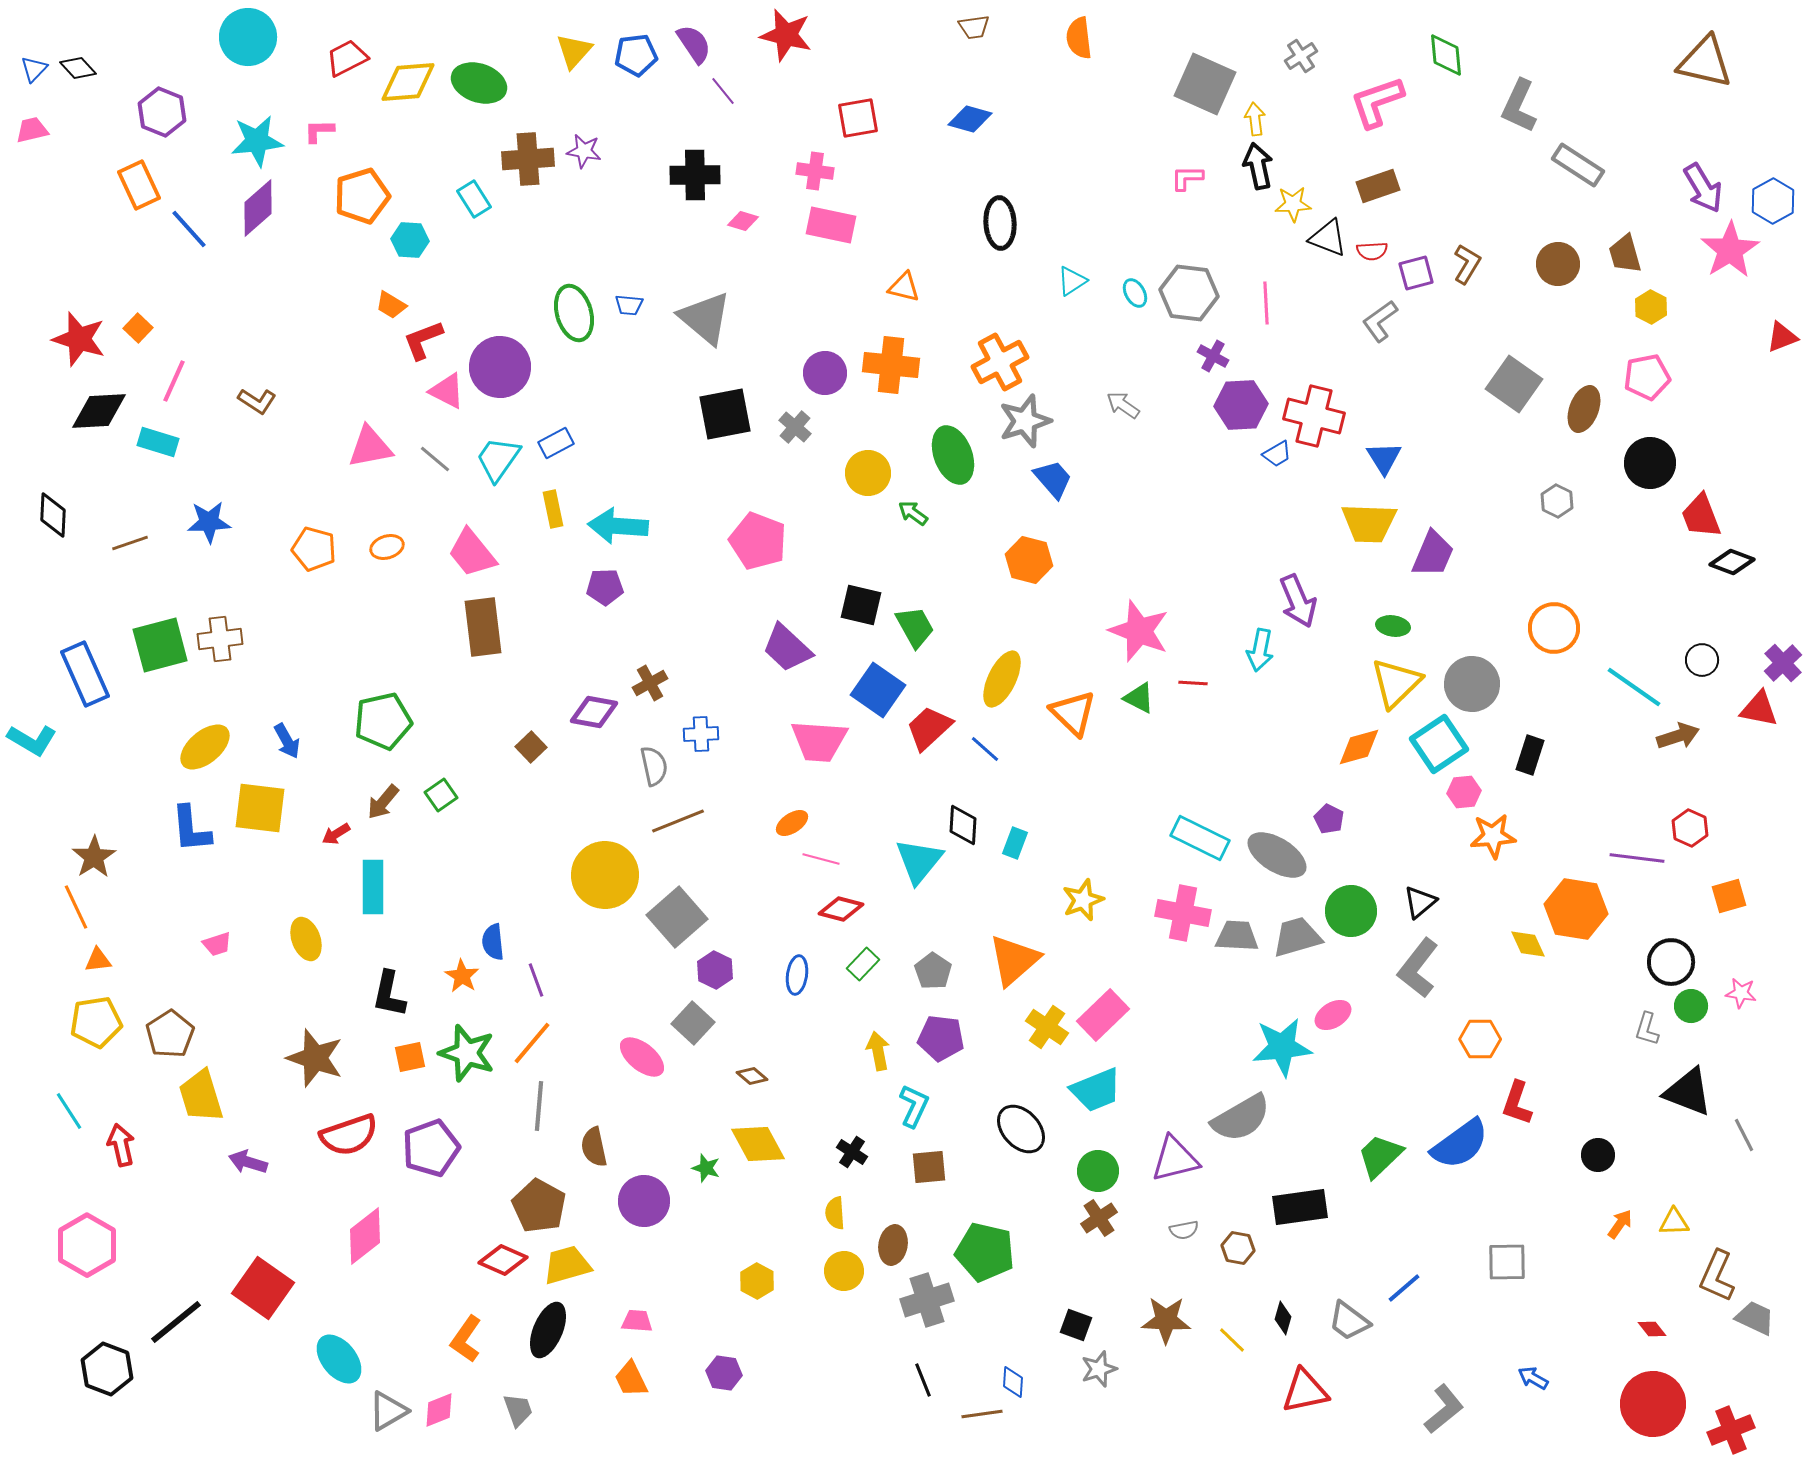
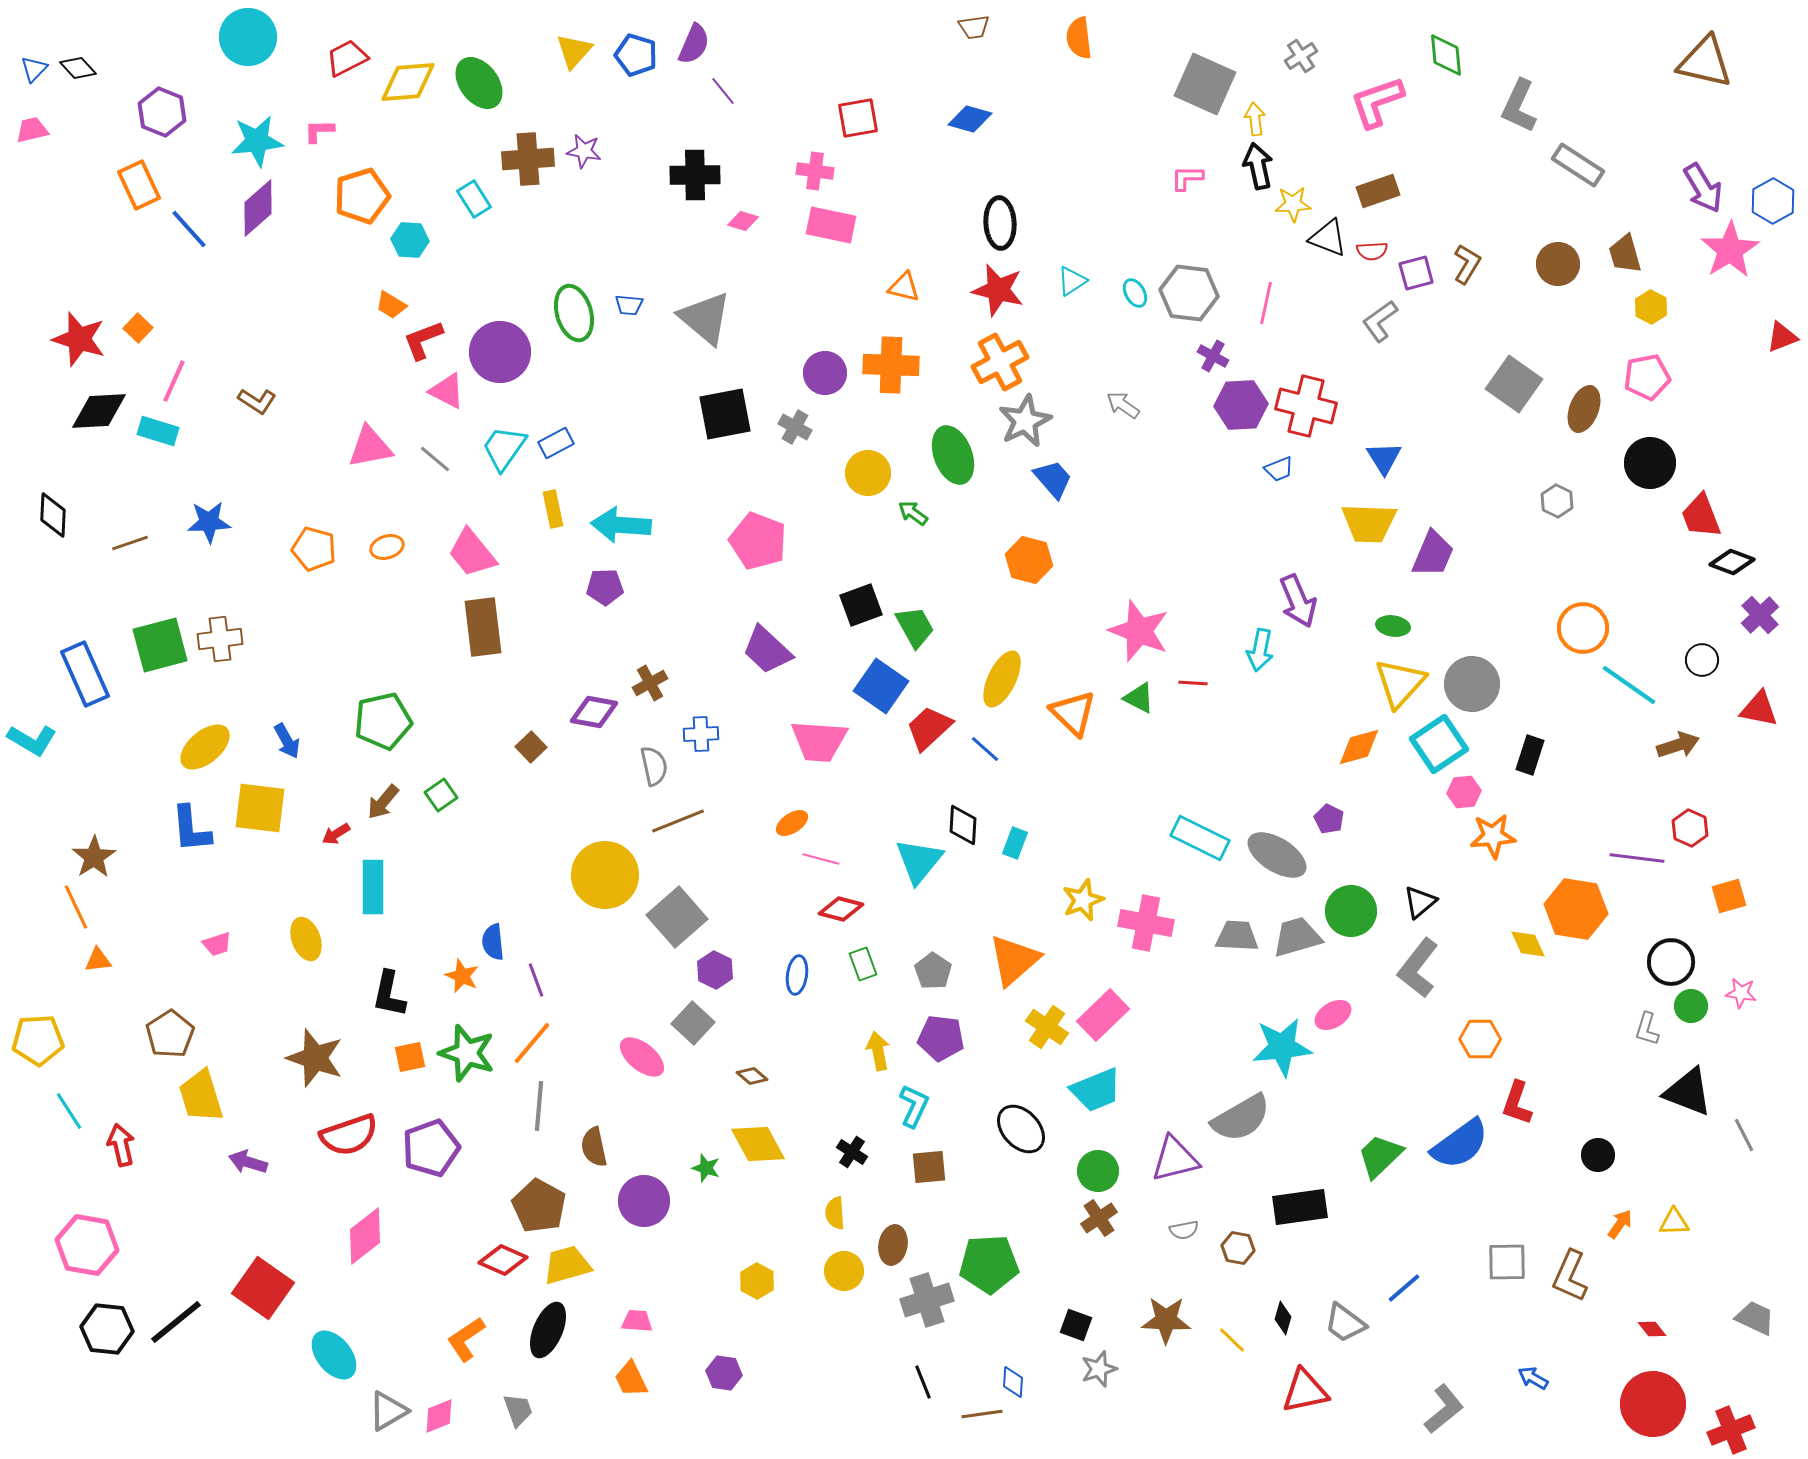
red star at (786, 35): moved 212 px right, 255 px down
purple semicircle at (694, 44): rotated 57 degrees clockwise
blue pentagon at (636, 55): rotated 24 degrees clockwise
green ellipse at (479, 83): rotated 34 degrees clockwise
brown rectangle at (1378, 186): moved 5 px down
pink line at (1266, 303): rotated 15 degrees clockwise
orange cross at (891, 365): rotated 4 degrees counterclockwise
purple circle at (500, 367): moved 15 px up
red cross at (1314, 416): moved 8 px left, 10 px up
gray star at (1025, 421): rotated 8 degrees counterclockwise
gray cross at (795, 427): rotated 12 degrees counterclockwise
cyan rectangle at (158, 442): moved 11 px up
blue trapezoid at (1277, 454): moved 2 px right, 15 px down; rotated 8 degrees clockwise
cyan trapezoid at (498, 459): moved 6 px right, 11 px up
cyan arrow at (618, 526): moved 3 px right, 1 px up
black square at (861, 605): rotated 33 degrees counterclockwise
orange circle at (1554, 628): moved 29 px right
purple trapezoid at (787, 648): moved 20 px left, 2 px down
purple cross at (1783, 663): moved 23 px left, 48 px up
yellow triangle at (1396, 683): moved 4 px right; rotated 4 degrees counterclockwise
cyan line at (1634, 687): moved 5 px left, 2 px up
blue square at (878, 690): moved 3 px right, 4 px up
brown arrow at (1678, 736): moved 9 px down
pink cross at (1183, 913): moved 37 px left, 10 px down
green rectangle at (863, 964): rotated 64 degrees counterclockwise
orange star at (462, 976): rotated 8 degrees counterclockwise
yellow pentagon at (96, 1022): moved 58 px left, 18 px down; rotated 6 degrees clockwise
pink hexagon at (87, 1245): rotated 20 degrees counterclockwise
green pentagon at (985, 1252): moved 4 px right, 12 px down; rotated 16 degrees counterclockwise
brown L-shape at (1717, 1276): moved 147 px left
gray trapezoid at (1349, 1321): moved 4 px left, 2 px down
orange L-shape at (466, 1339): rotated 21 degrees clockwise
cyan ellipse at (339, 1359): moved 5 px left, 4 px up
black hexagon at (107, 1369): moved 40 px up; rotated 15 degrees counterclockwise
black line at (923, 1380): moved 2 px down
pink diamond at (439, 1410): moved 6 px down
